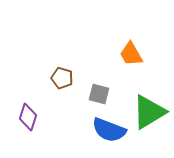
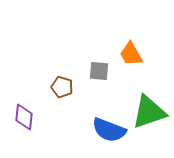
brown pentagon: moved 9 px down
gray square: moved 23 px up; rotated 10 degrees counterclockwise
green triangle: rotated 12 degrees clockwise
purple diamond: moved 4 px left; rotated 12 degrees counterclockwise
